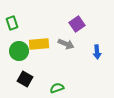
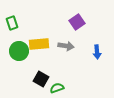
purple square: moved 2 px up
gray arrow: moved 2 px down; rotated 14 degrees counterclockwise
black square: moved 16 px right
